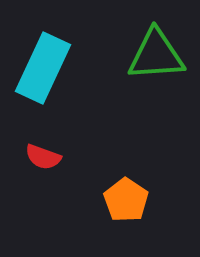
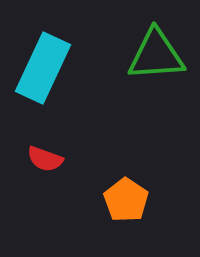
red semicircle: moved 2 px right, 2 px down
